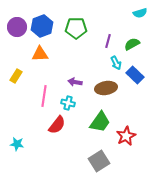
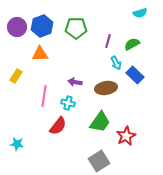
red semicircle: moved 1 px right, 1 px down
